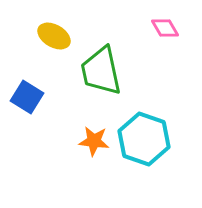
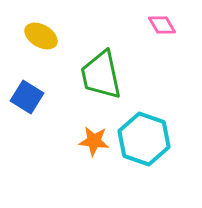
pink diamond: moved 3 px left, 3 px up
yellow ellipse: moved 13 px left
green trapezoid: moved 4 px down
